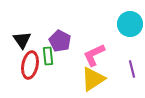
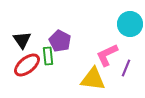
pink L-shape: moved 13 px right
red ellipse: moved 3 px left; rotated 40 degrees clockwise
purple line: moved 6 px left, 1 px up; rotated 36 degrees clockwise
yellow triangle: rotated 40 degrees clockwise
